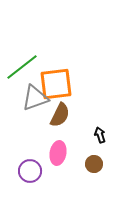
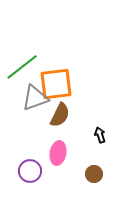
brown circle: moved 10 px down
